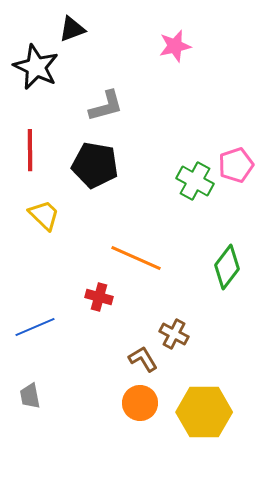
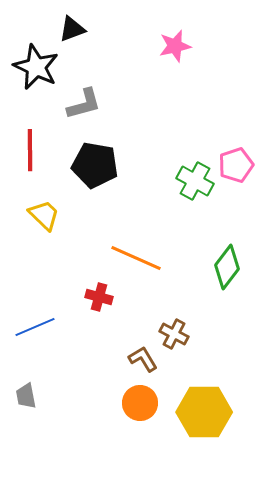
gray L-shape: moved 22 px left, 2 px up
gray trapezoid: moved 4 px left
